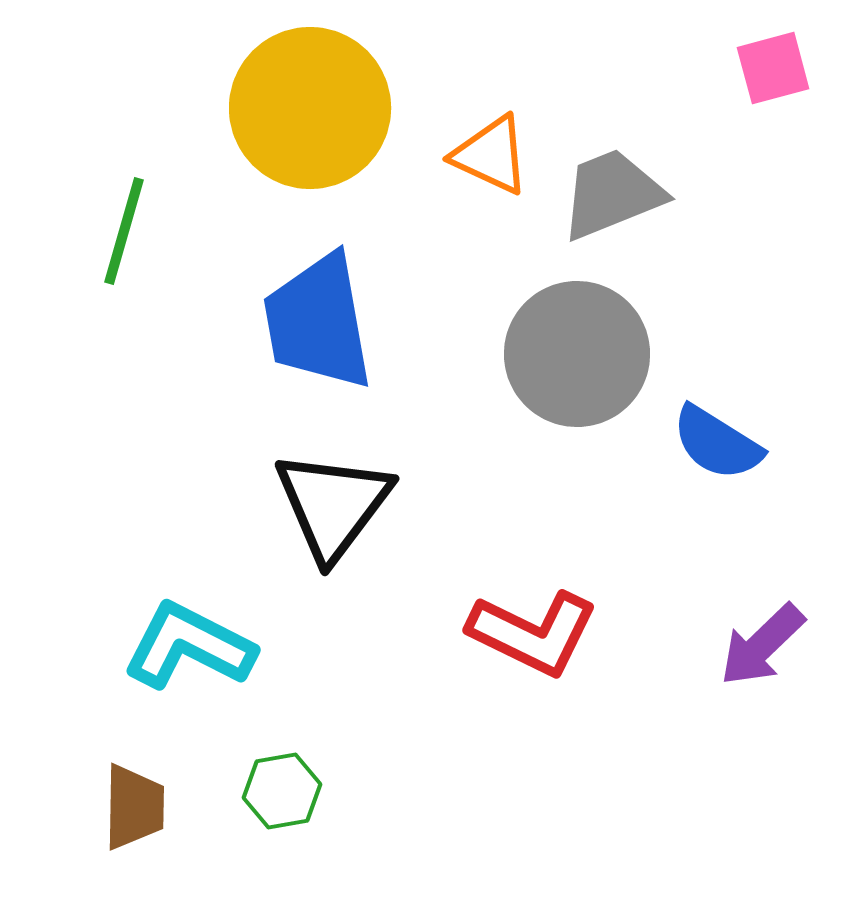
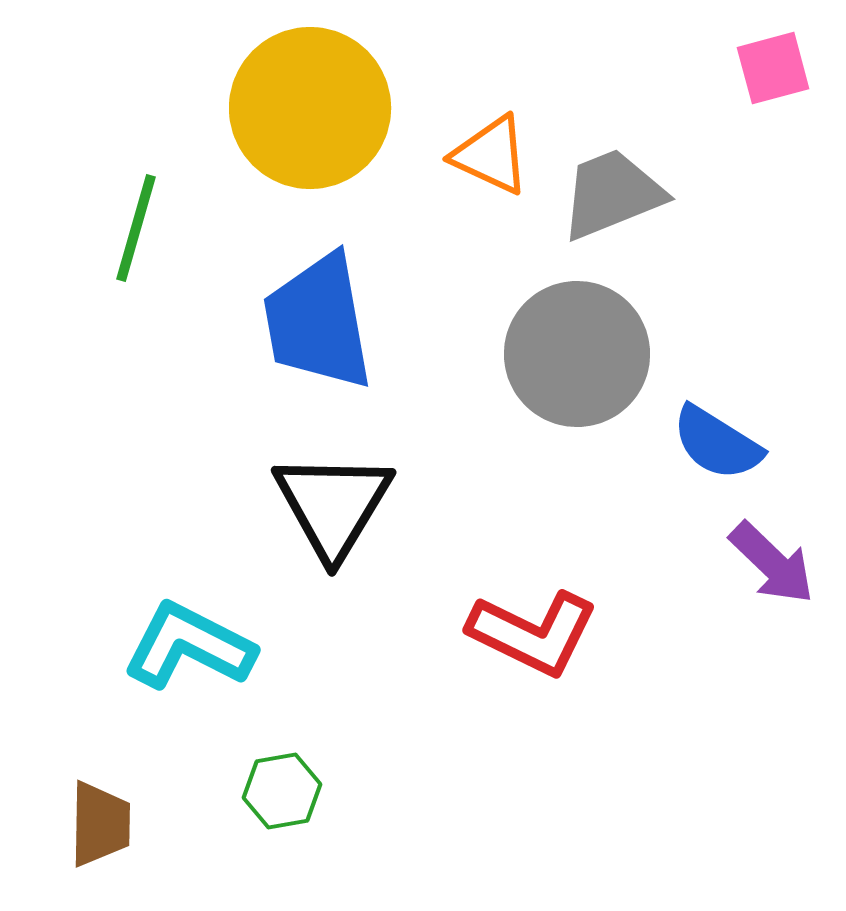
green line: moved 12 px right, 3 px up
black triangle: rotated 6 degrees counterclockwise
purple arrow: moved 10 px right, 82 px up; rotated 92 degrees counterclockwise
brown trapezoid: moved 34 px left, 17 px down
